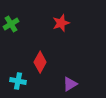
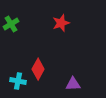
red diamond: moved 2 px left, 7 px down
purple triangle: moved 3 px right; rotated 28 degrees clockwise
